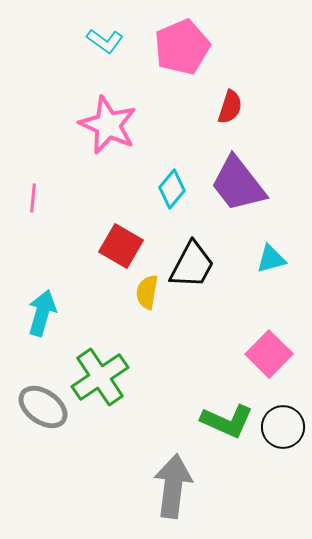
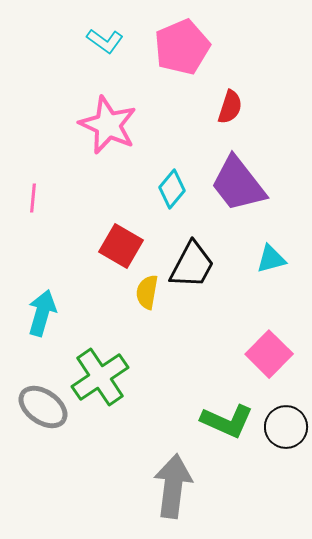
black circle: moved 3 px right
